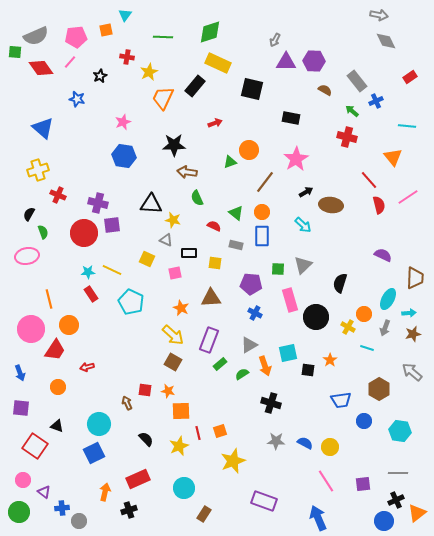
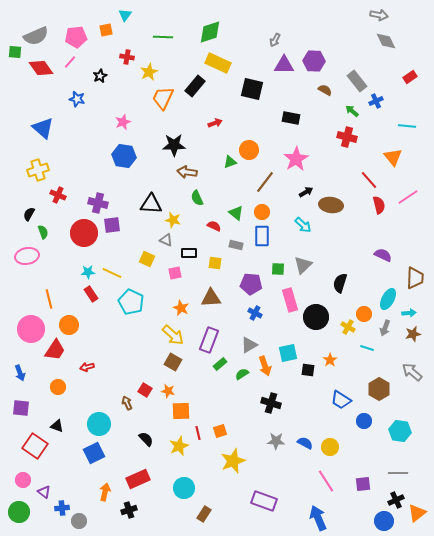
purple triangle at (286, 62): moved 2 px left, 3 px down
yellow line at (112, 270): moved 3 px down
red square at (145, 390): rotated 24 degrees clockwise
blue trapezoid at (341, 400): rotated 40 degrees clockwise
